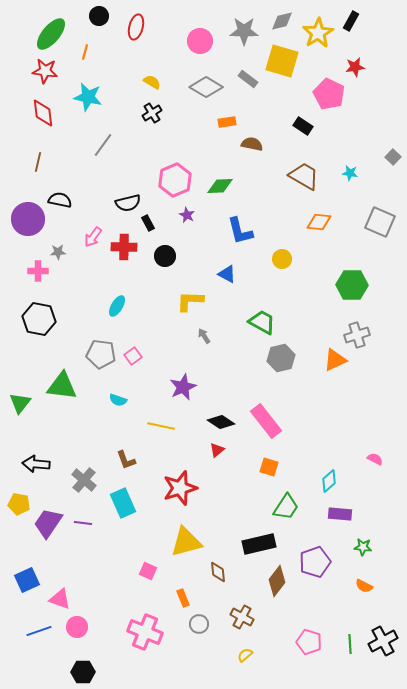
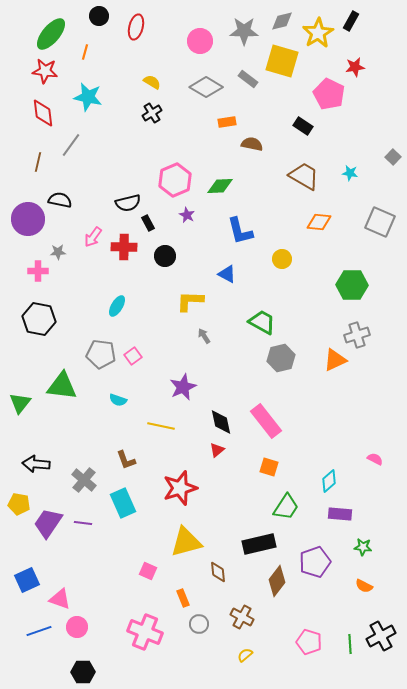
gray line at (103, 145): moved 32 px left
black diamond at (221, 422): rotated 44 degrees clockwise
black cross at (383, 641): moved 2 px left, 5 px up
